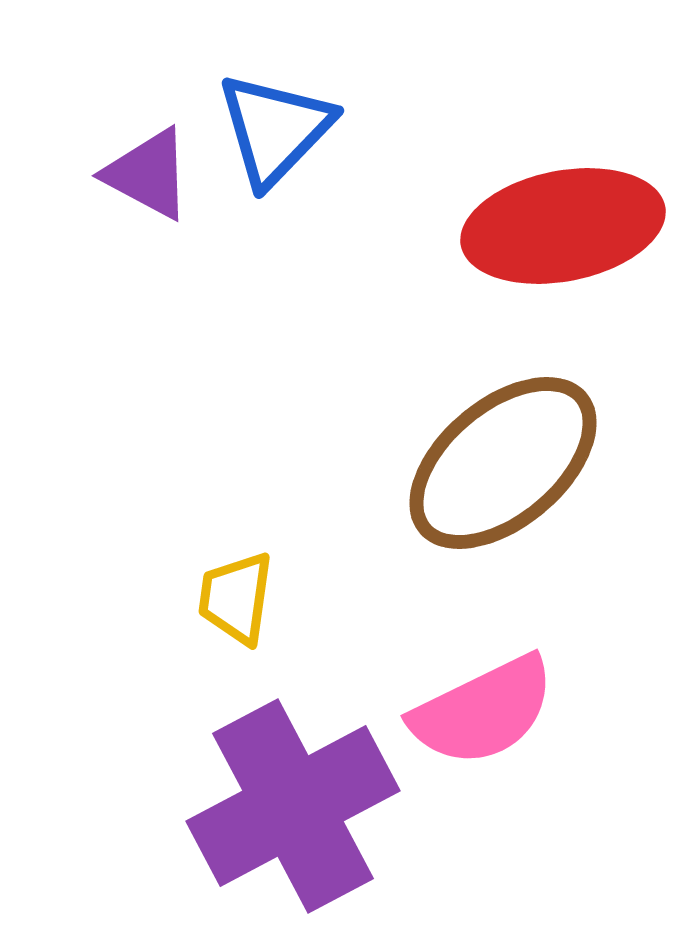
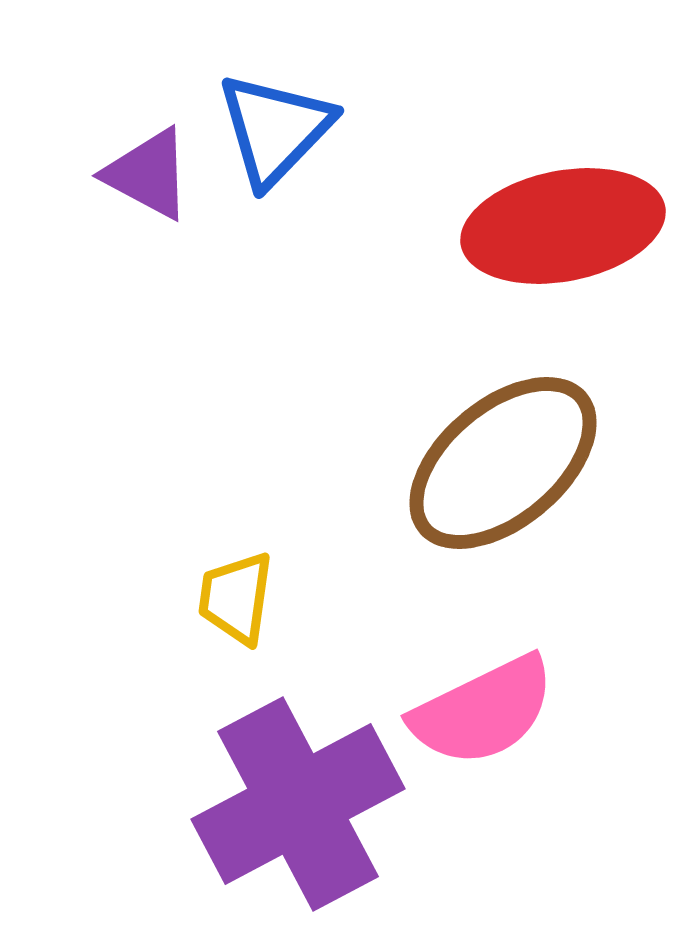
purple cross: moved 5 px right, 2 px up
